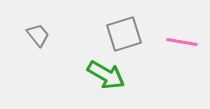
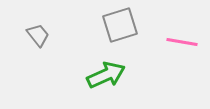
gray square: moved 4 px left, 9 px up
green arrow: rotated 54 degrees counterclockwise
